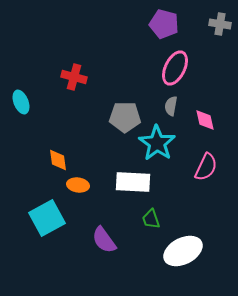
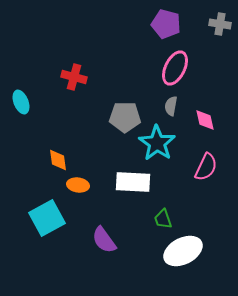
purple pentagon: moved 2 px right
green trapezoid: moved 12 px right
